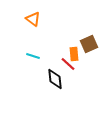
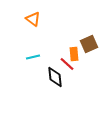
cyan line: moved 1 px down; rotated 32 degrees counterclockwise
red line: moved 1 px left
black diamond: moved 2 px up
